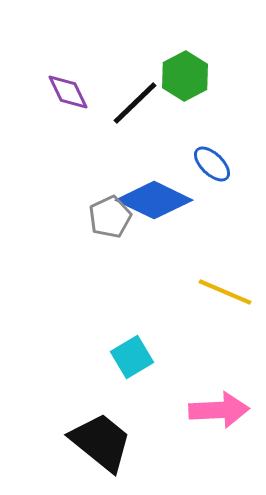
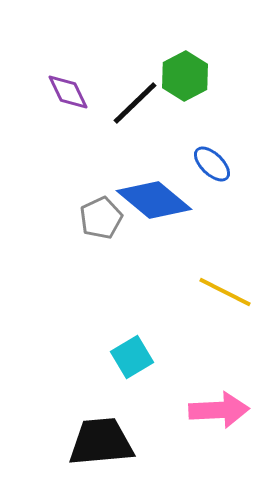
blue diamond: rotated 14 degrees clockwise
gray pentagon: moved 9 px left, 1 px down
yellow line: rotated 4 degrees clockwise
black trapezoid: rotated 44 degrees counterclockwise
